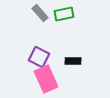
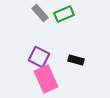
green rectangle: rotated 12 degrees counterclockwise
black rectangle: moved 3 px right, 1 px up; rotated 14 degrees clockwise
